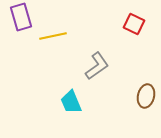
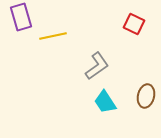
cyan trapezoid: moved 34 px right; rotated 10 degrees counterclockwise
